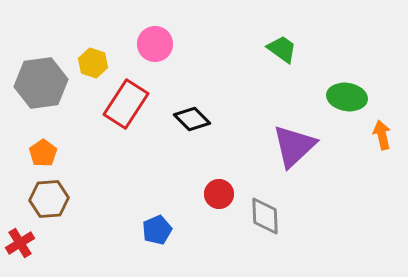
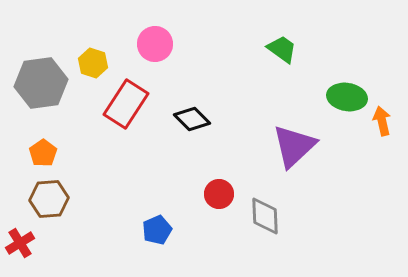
orange arrow: moved 14 px up
